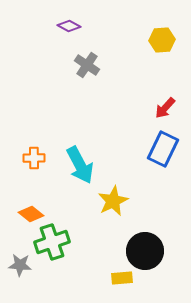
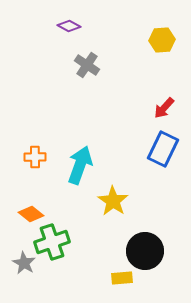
red arrow: moved 1 px left
orange cross: moved 1 px right, 1 px up
cyan arrow: rotated 132 degrees counterclockwise
yellow star: rotated 12 degrees counterclockwise
gray star: moved 4 px right, 2 px up; rotated 25 degrees clockwise
